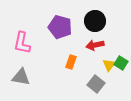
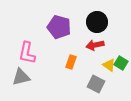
black circle: moved 2 px right, 1 px down
purple pentagon: moved 1 px left
pink L-shape: moved 5 px right, 10 px down
yellow triangle: rotated 32 degrees counterclockwise
gray triangle: rotated 24 degrees counterclockwise
gray square: rotated 12 degrees counterclockwise
